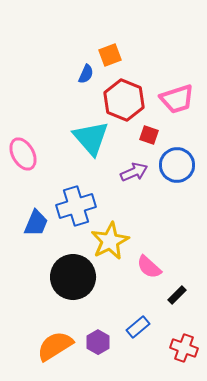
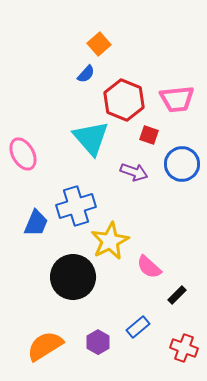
orange square: moved 11 px left, 11 px up; rotated 20 degrees counterclockwise
blue semicircle: rotated 18 degrees clockwise
pink trapezoid: rotated 12 degrees clockwise
blue circle: moved 5 px right, 1 px up
purple arrow: rotated 44 degrees clockwise
orange semicircle: moved 10 px left
